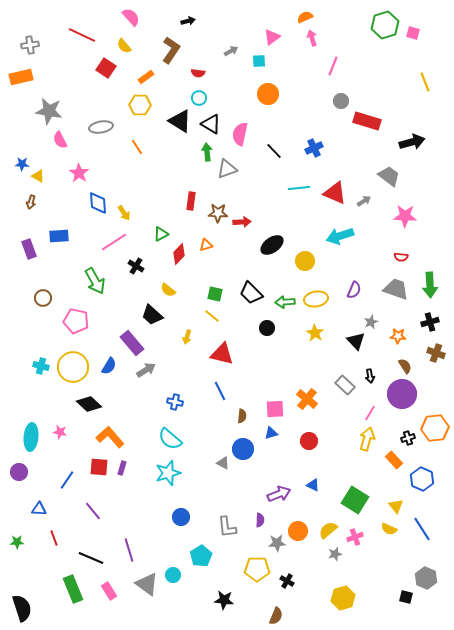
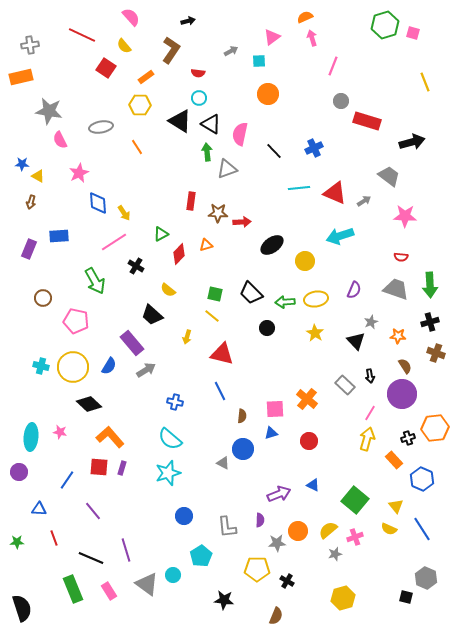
pink star at (79, 173): rotated 12 degrees clockwise
purple rectangle at (29, 249): rotated 42 degrees clockwise
green square at (355, 500): rotated 8 degrees clockwise
blue circle at (181, 517): moved 3 px right, 1 px up
purple line at (129, 550): moved 3 px left
